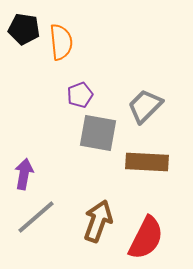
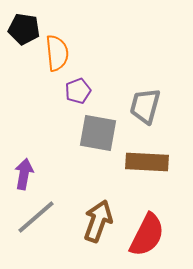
orange semicircle: moved 4 px left, 11 px down
purple pentagon: moved 2 px left, 4 px up
gray trapezoid: rotated 30 degrees counterclockwise
red semicircle: moved 1 px right, 3 px up
